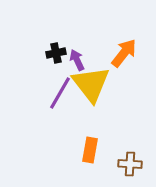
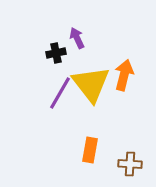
orange arrow: moved 22 px down; rotated 24 degrees counterclockwise
purple arrow: moved 22 px up
